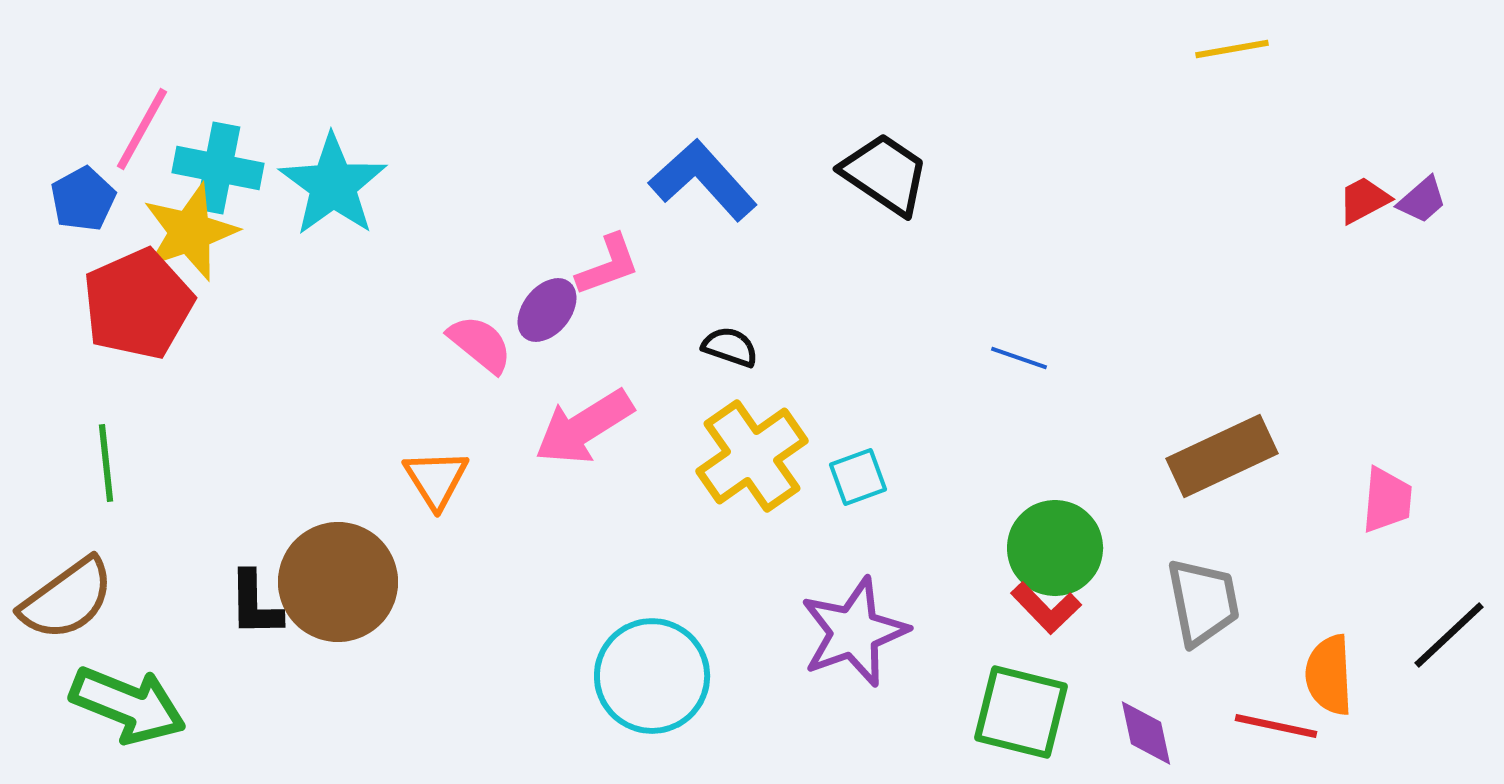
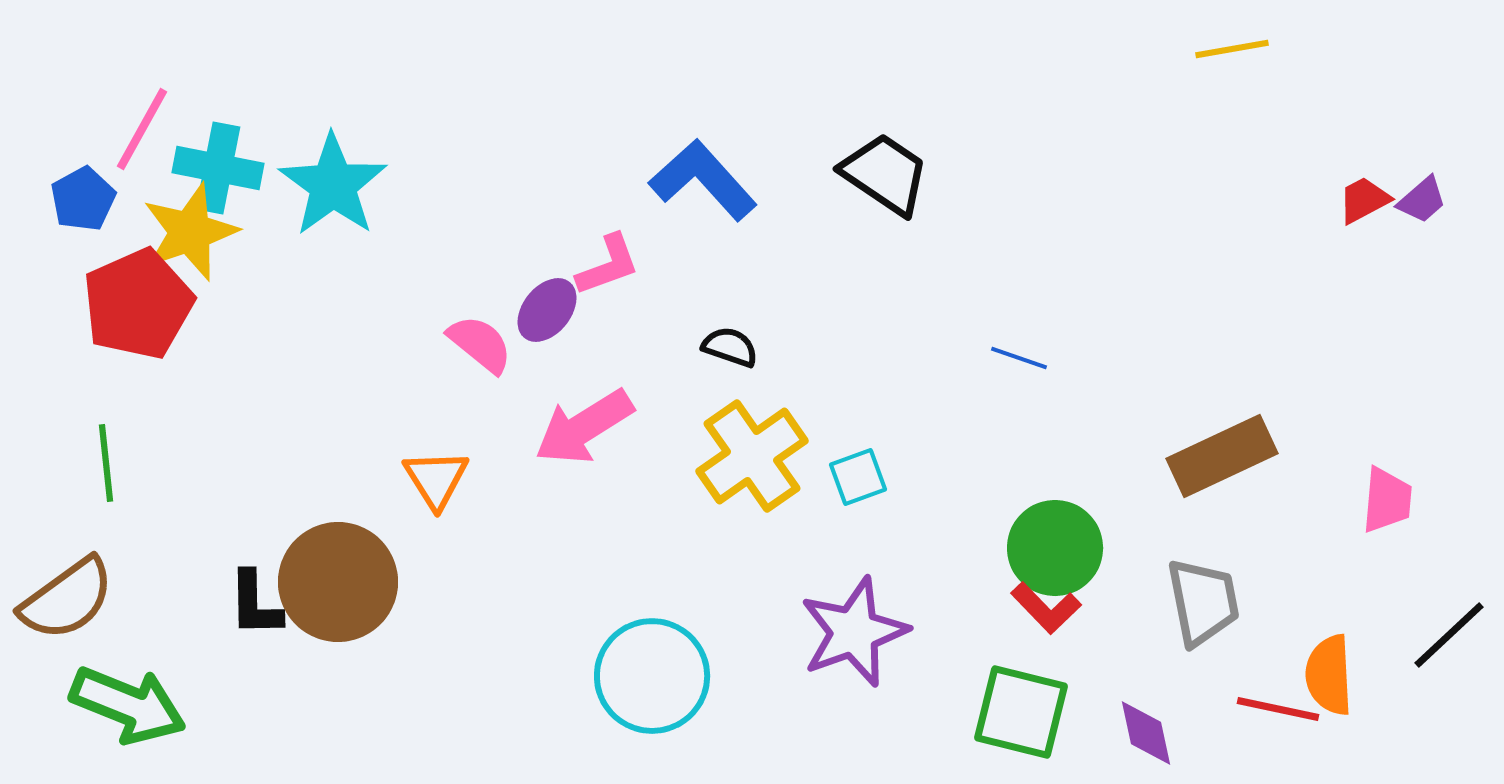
red line: moved 2 px right, 17 px up
